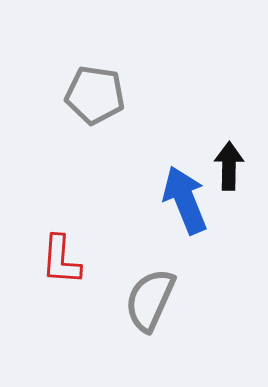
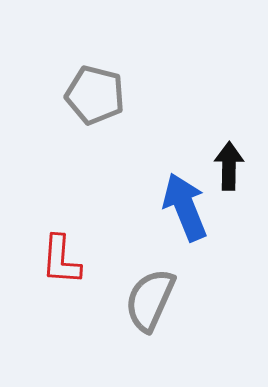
gray pentagon: rotated 6 degrees clockwise
blue arrow: moved 7 px down
